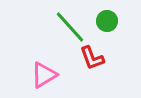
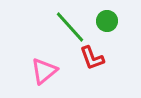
pink triangle: moved 4 px up; rotated 8 degrees counterclockwise
